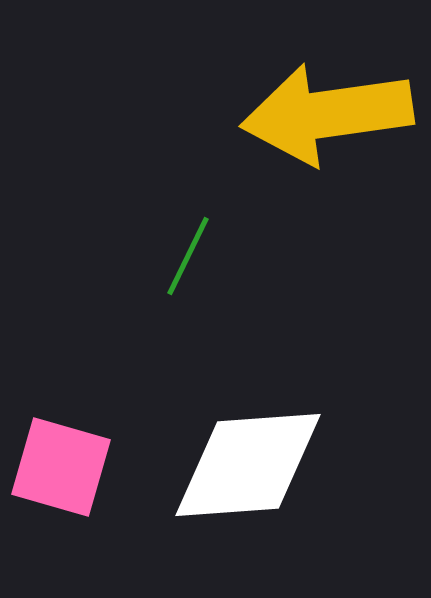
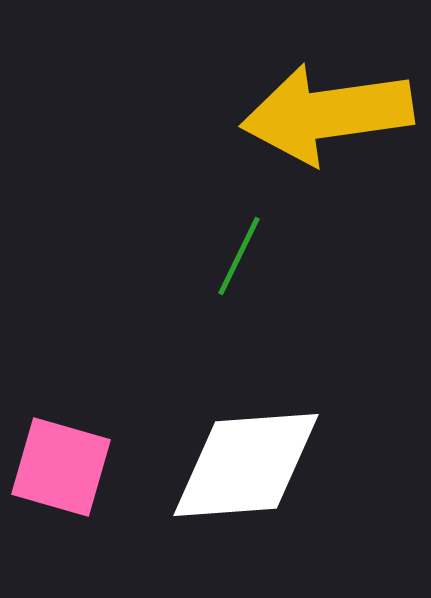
green line: moved 51 px right
white diamond: moved 2 px left
